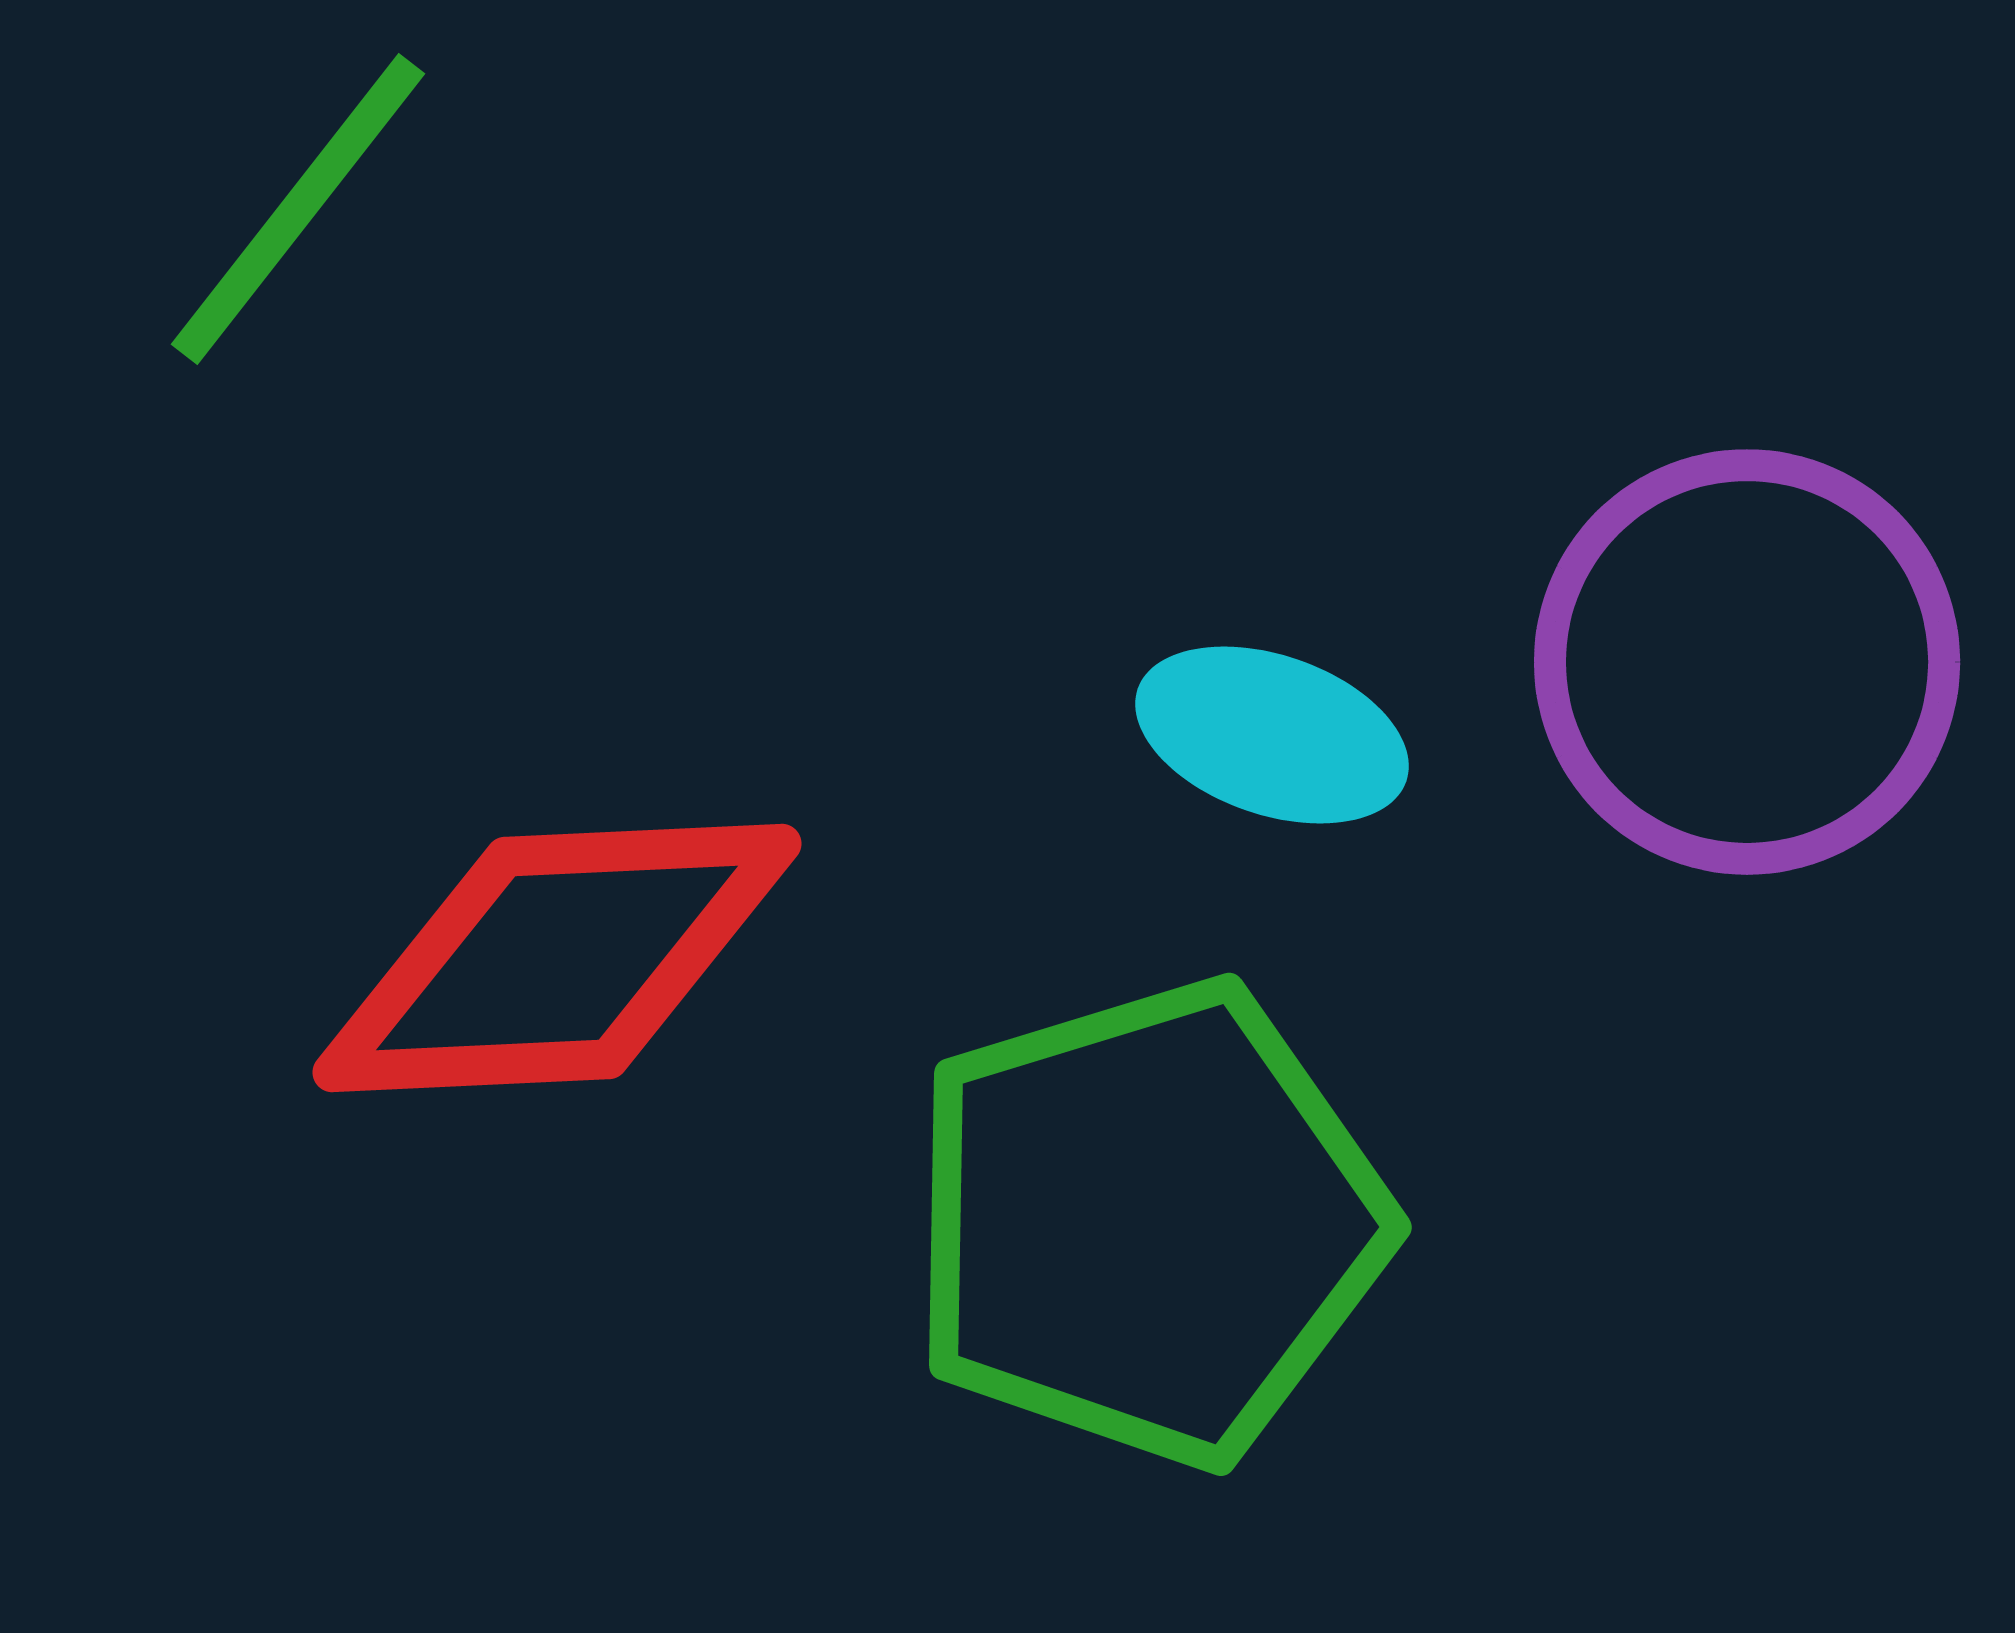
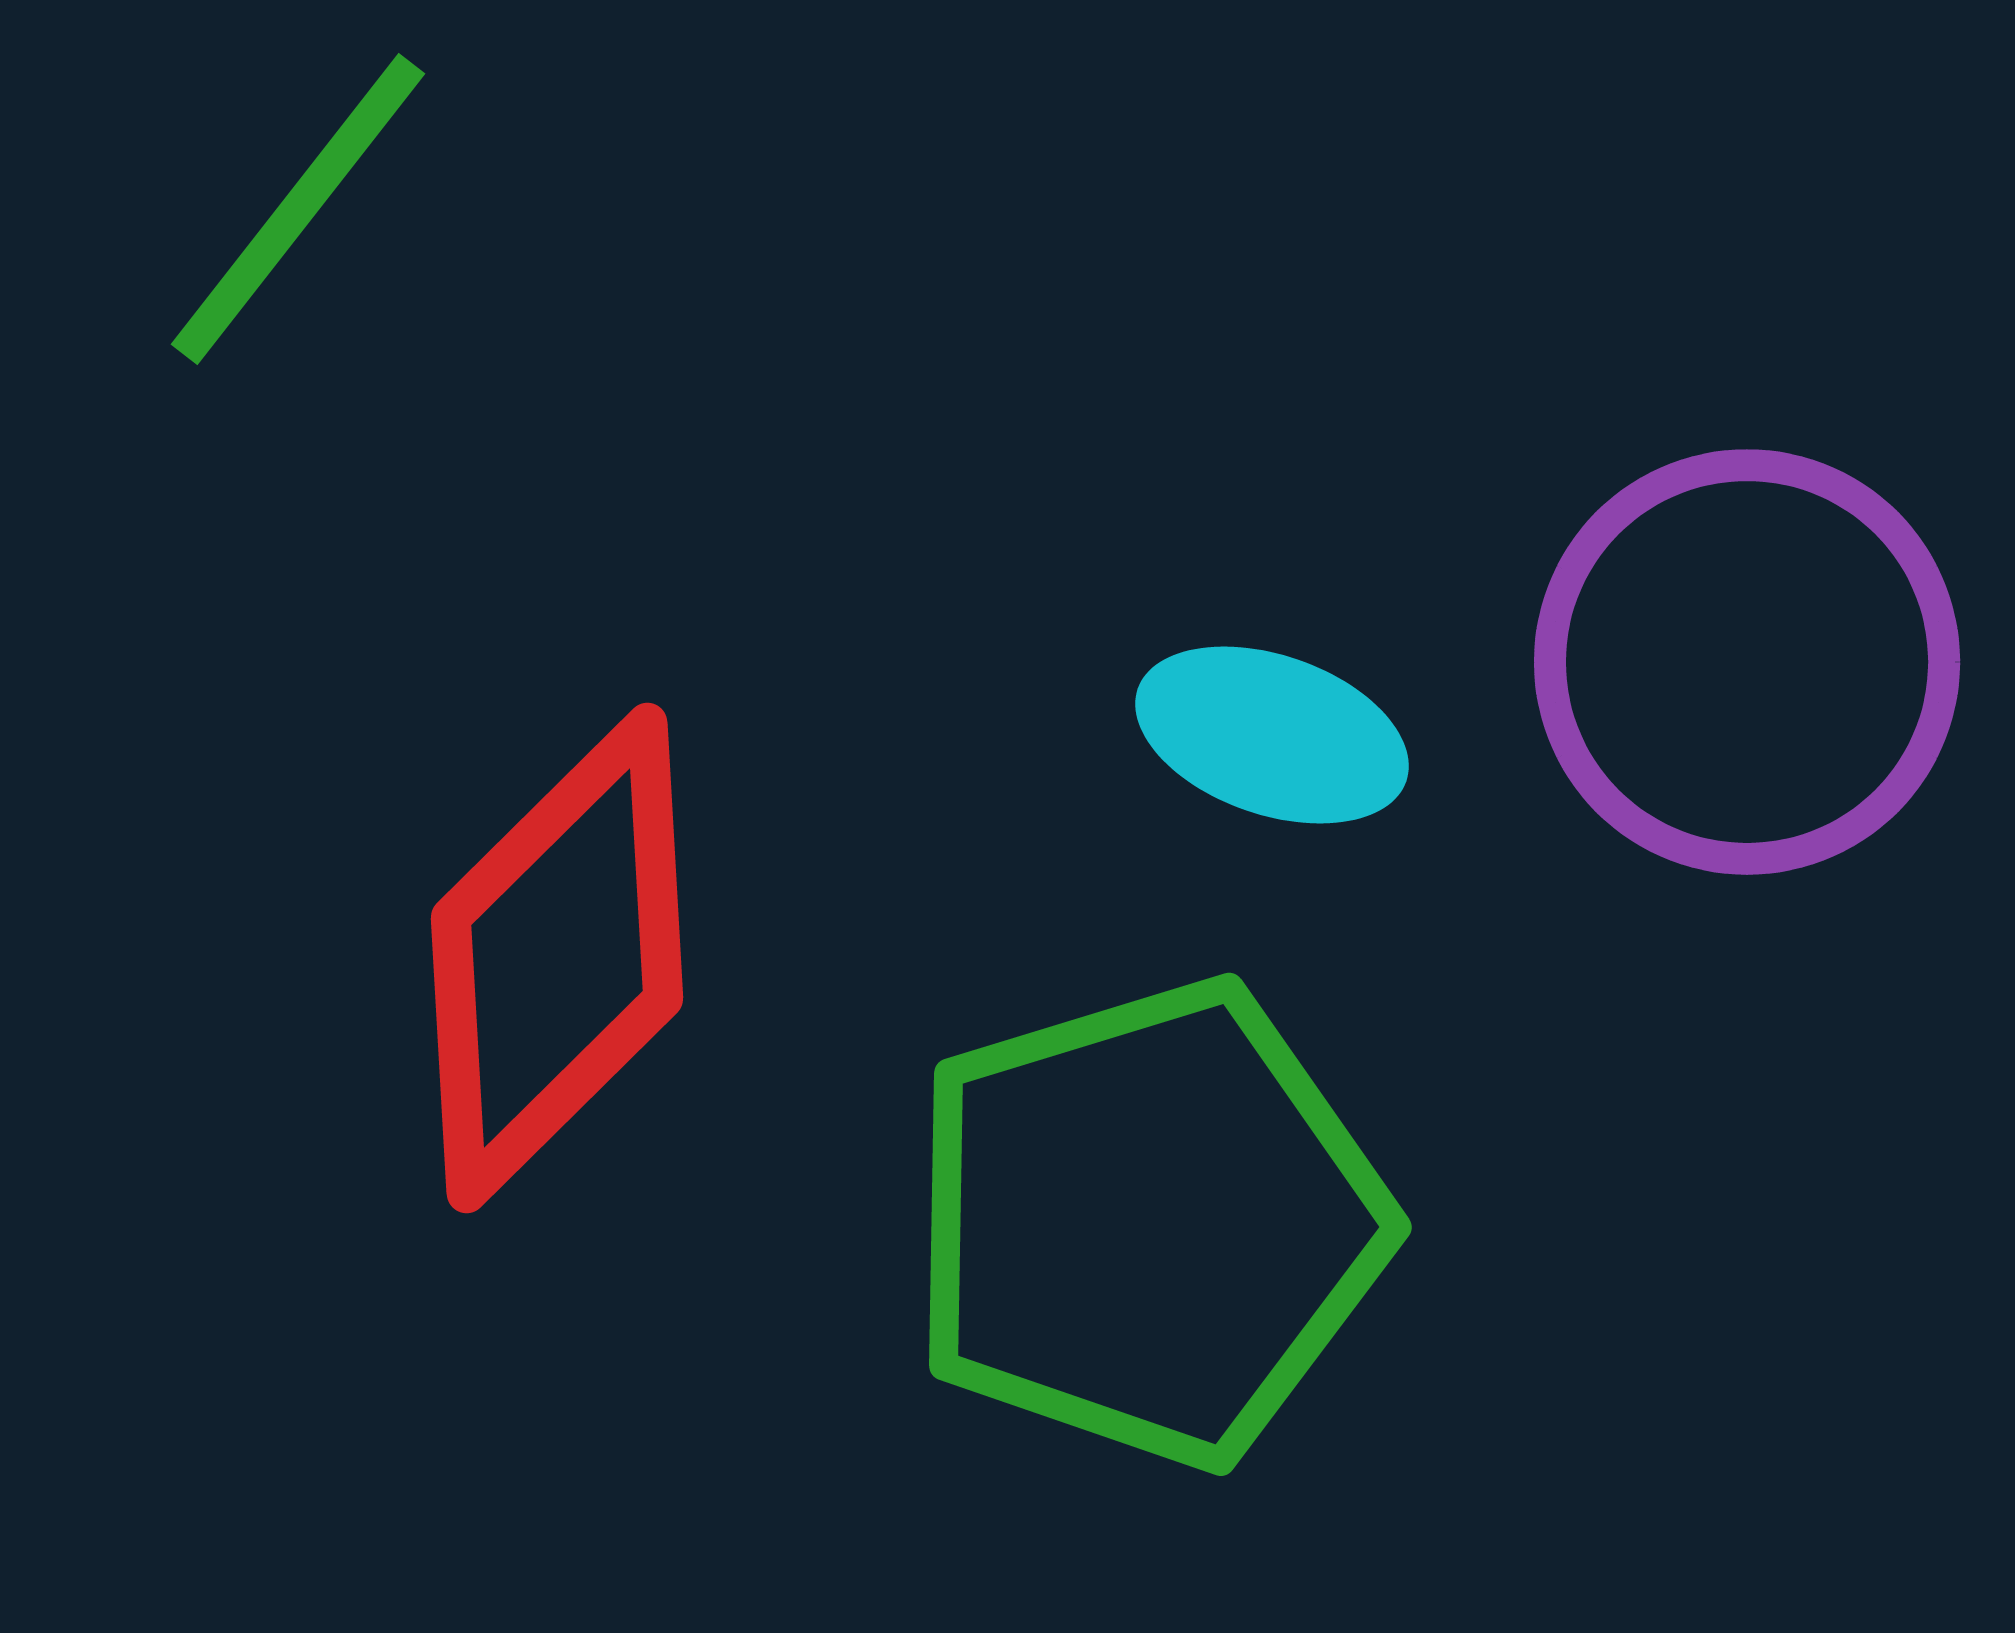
red diamond: rotated 42 degrees counterclockwise
